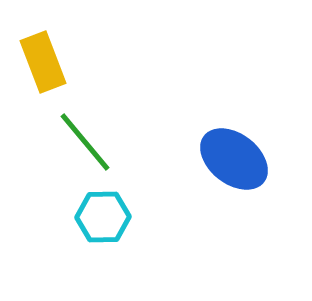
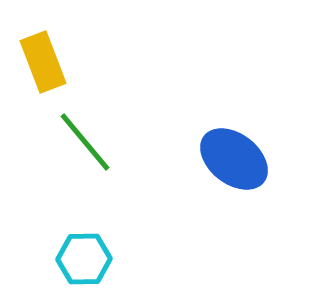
cyan hexagon: moved 19 px left, 42 px down
